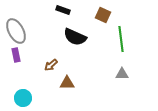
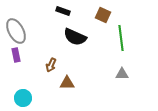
black rectangle: moved 1 px down
green line: moved 1 px up
brown arrow: rotated 24 degrees counterclockwise
